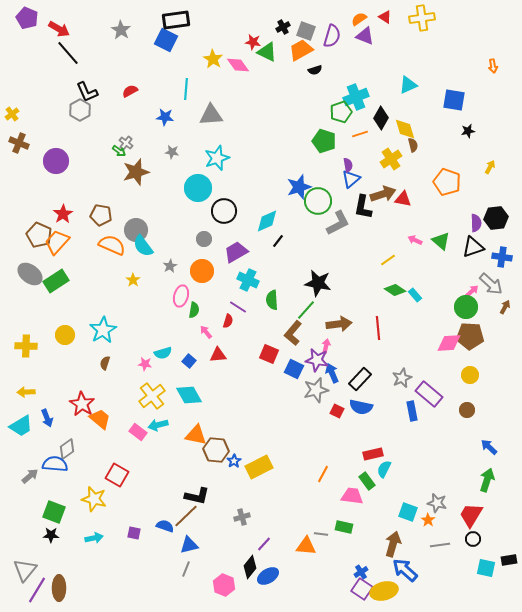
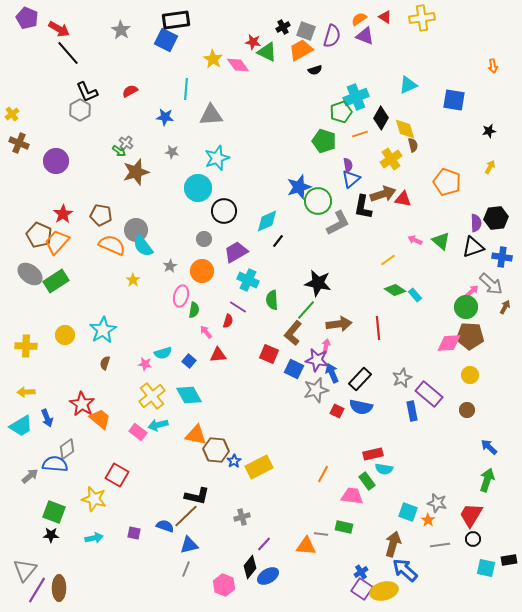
black star at (468, 131): moved 21 px right
cyan semicircle at (384, 469): rotated 108 degrees counterclockwise
